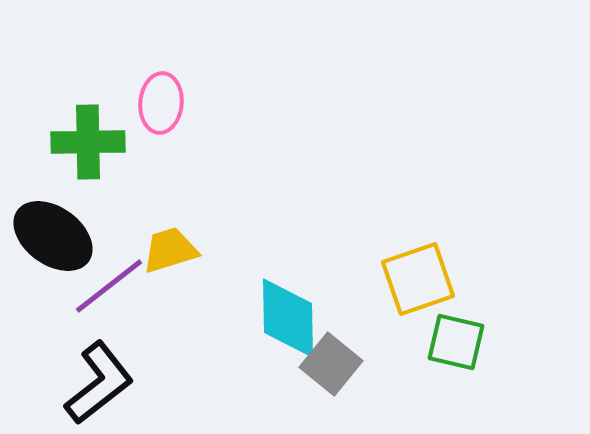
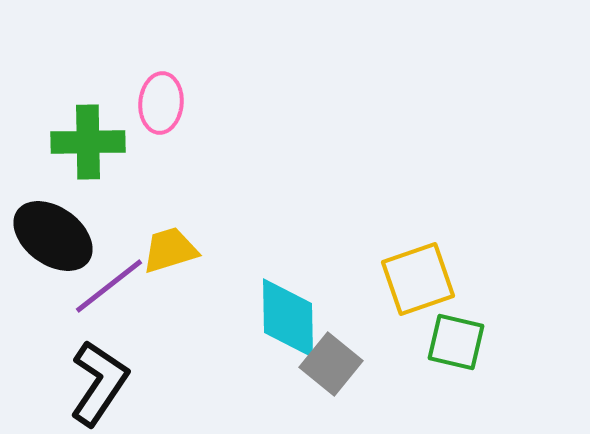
black L-shape: rotated 18 degrees counterclockwise
